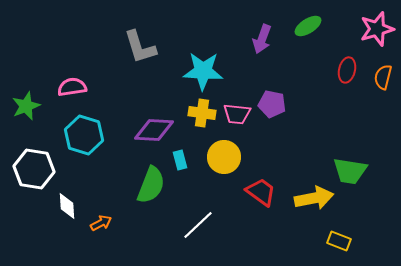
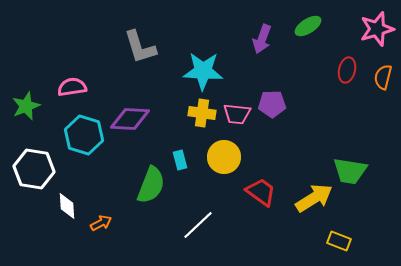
purple pentagon: rotated 12 degrees counterclockwise
purple diamond: moved 24 px left, 11 px up
yellow arrow: rotated 21 degrees counterclockwise
